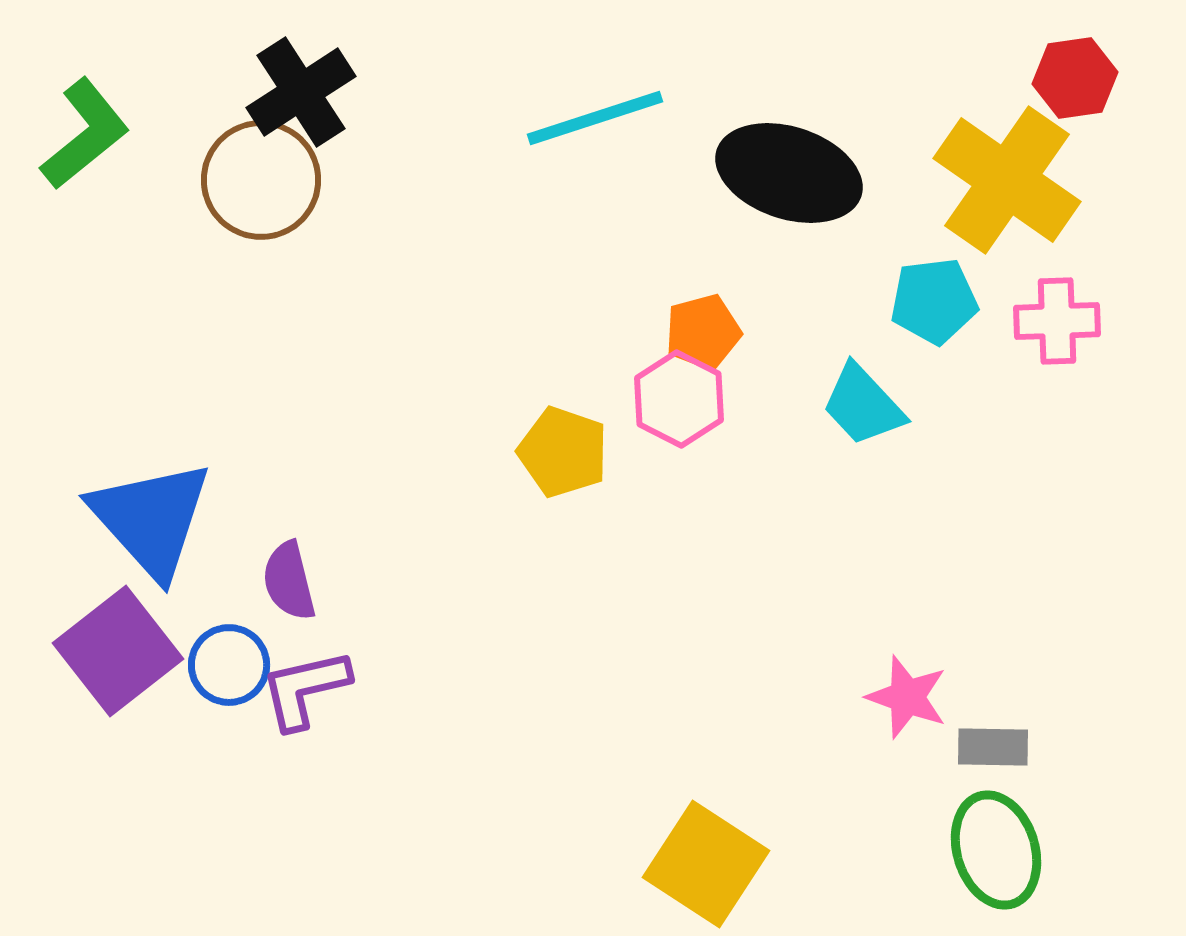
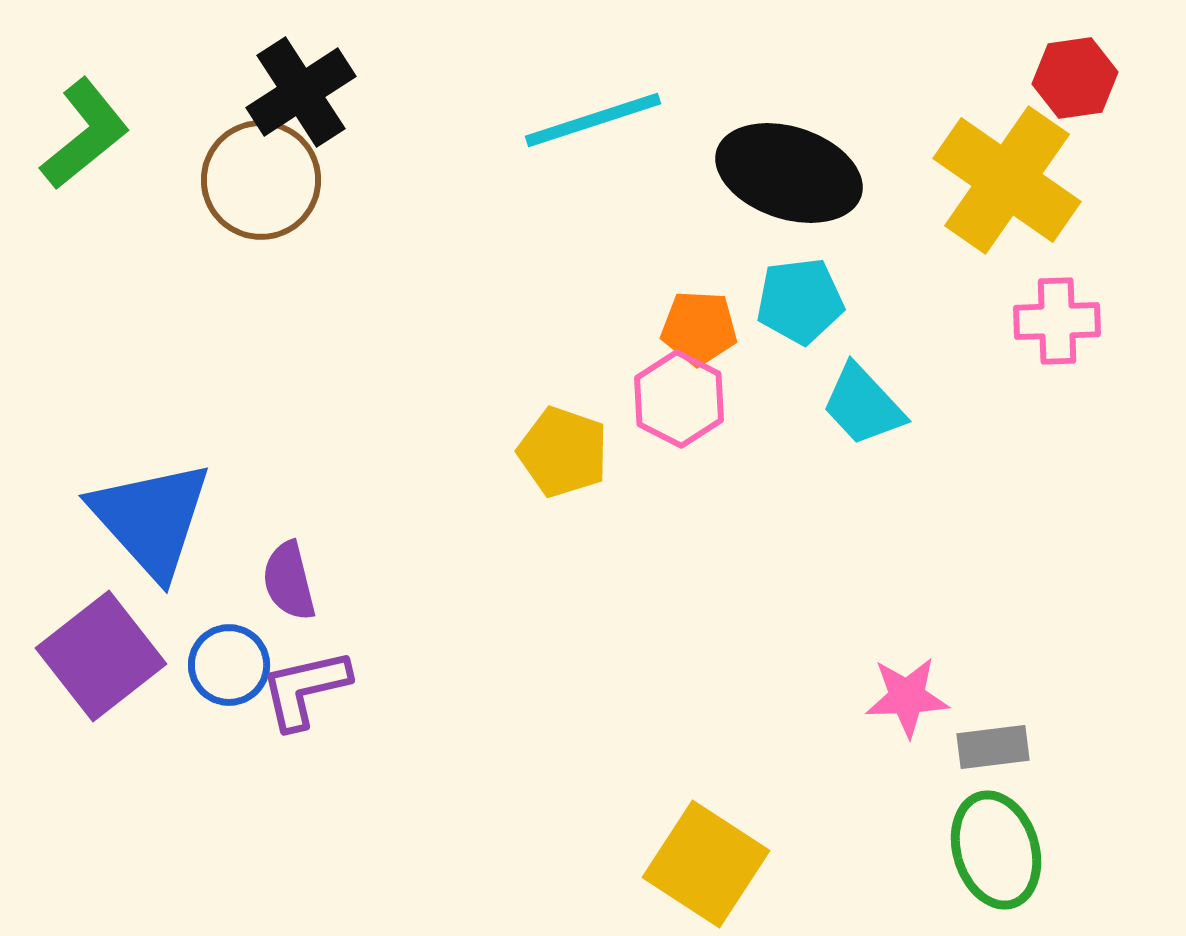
cyan line: moved 2 px left, 2 px down
cyan pentagon: moved 134 px left
orange pentagon: moved 4 px left, 4 px up; rotated 18 degrees clockwise
purple square: moved 17 px left, 5 px down
pink star: rotated 22 degrees counterclockwise
gray rectangle: rotated 8 degrees counterclockwise
